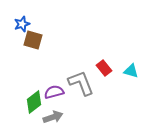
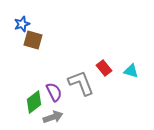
purple semicircle: rotated 78 degrees clockwise
